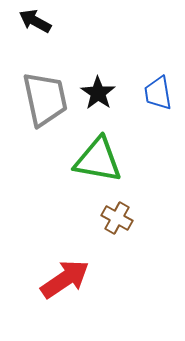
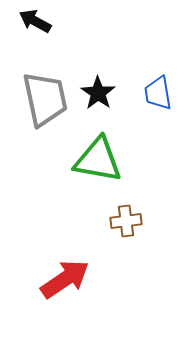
brown cross: moved 9 px right, 3 px down; rotated 36 degrees counterclockwise
